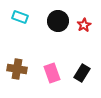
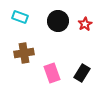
red star: moved 1 px right, 1 px up
brown cross: moved 7 px right, 16 px up; rotated 18 degrees counterclockwise
